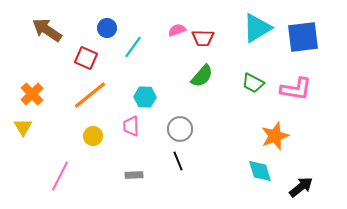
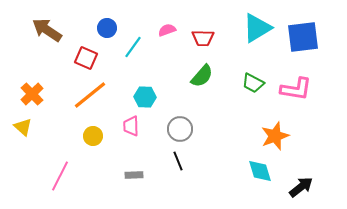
pink semicircle: moved 10 px left
yellow triangle: rotated 18 degrees counterclockwise
